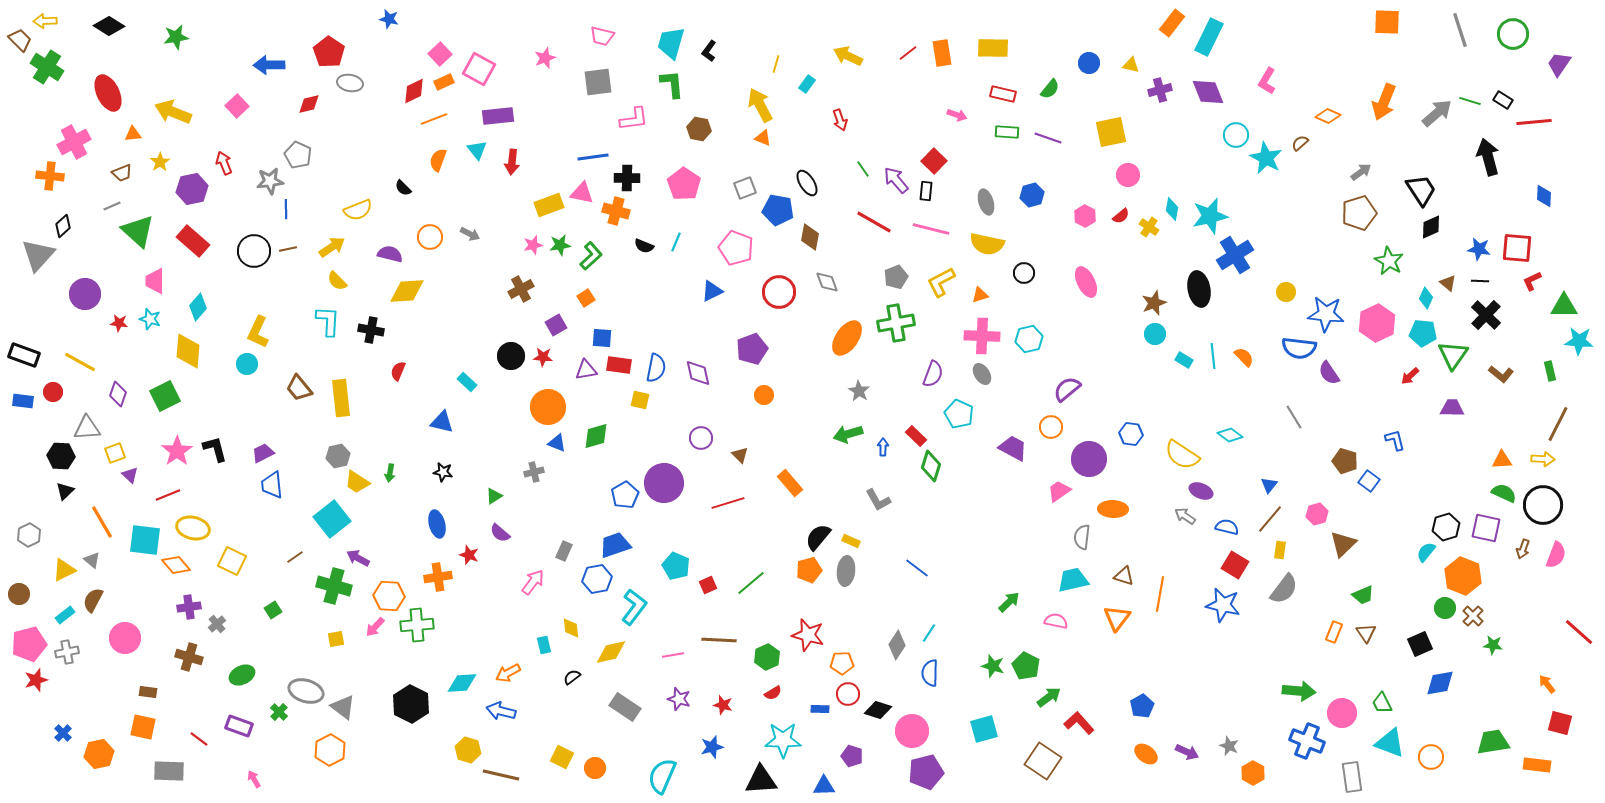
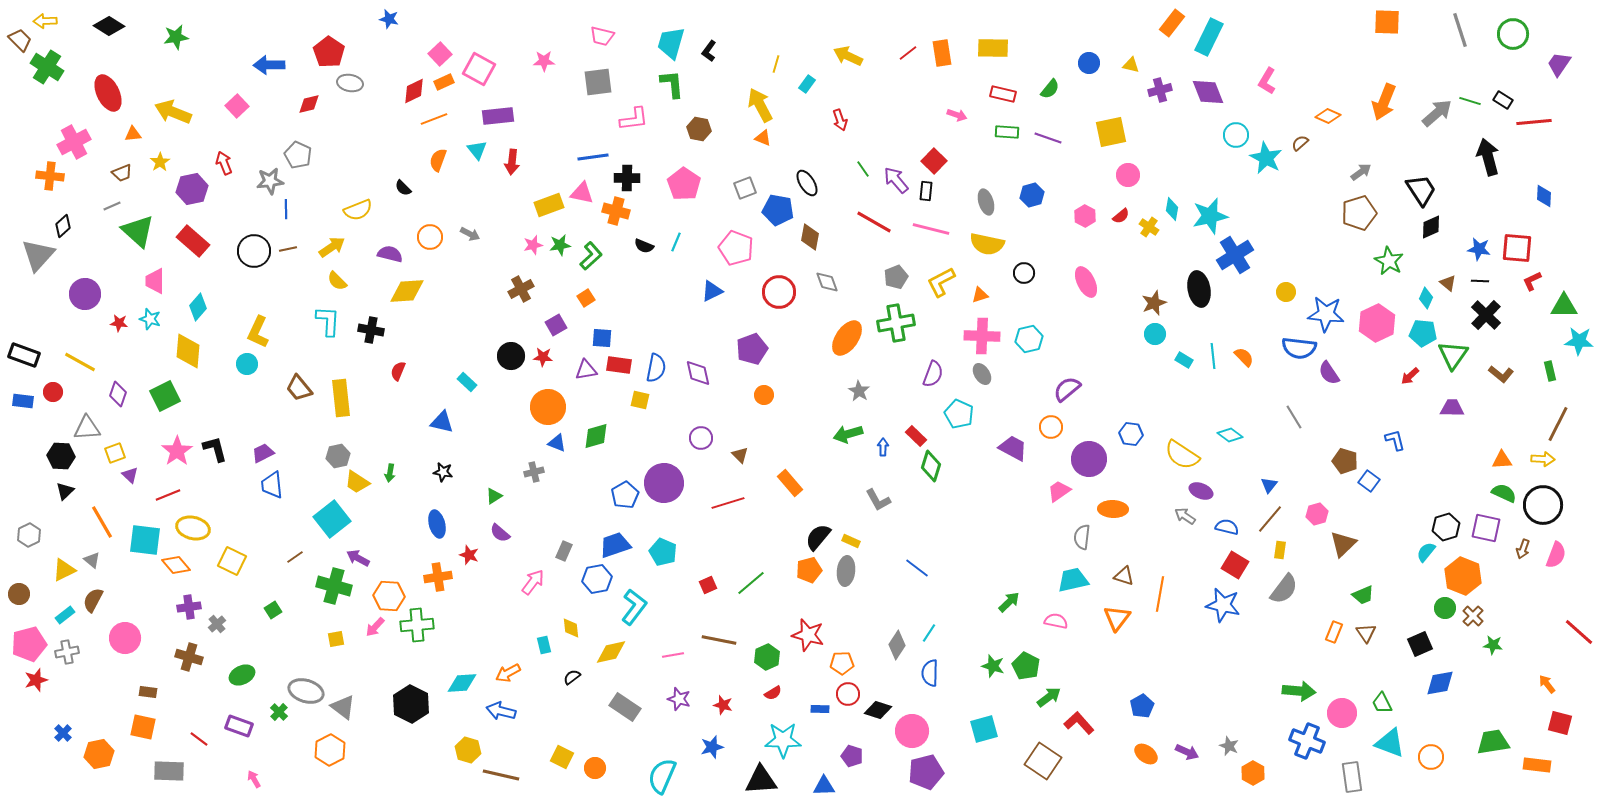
pink star at (545, 58): moved 1 px left, 3 px down; rotated 20 degrees clockwise
cyan pentagon at (676, 566): moved 13 px left, 14 px up
brown line at (719, 640): rotated 8 degrees clockwise
